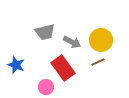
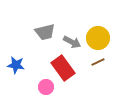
yellow circle: moved 3 px left, 2 px up
blue star: rotated 12 degrees counterclockwise
